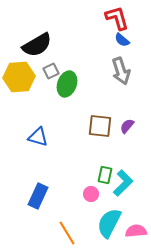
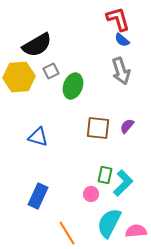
red L-shape: moved 1 px right, 1 px down
green ellipse: moved 6 px right, 2 px down
brown square: moved 2 px left, 2 px down
